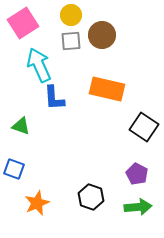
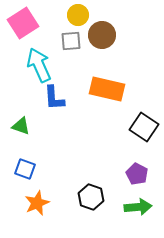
yellow circle: moved 7 px right
blue square: moved 11 px right
